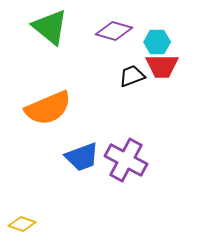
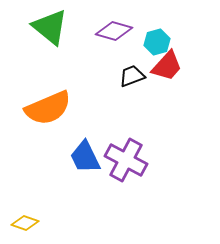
cyan hexagon: rotated 15 degrees counterclockwise
red trapezoid: moved 5 px right; rotated 48 degrees counterclockwise
blue trapezoid: moved 3 px right; rotated 84 degrees clockwise
yellow diamond: moved 3 px right, 1 px up
